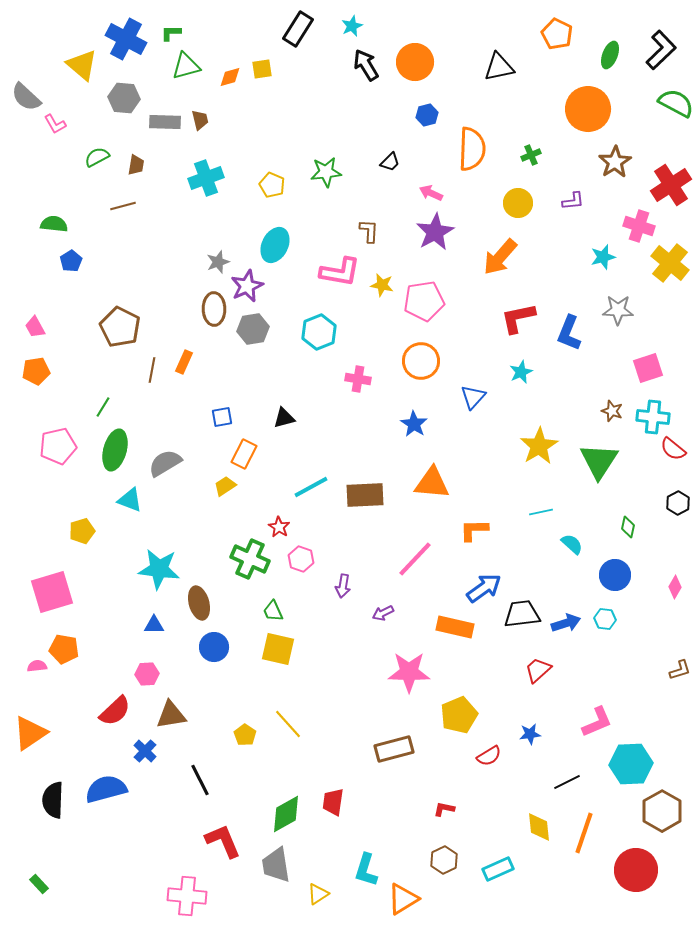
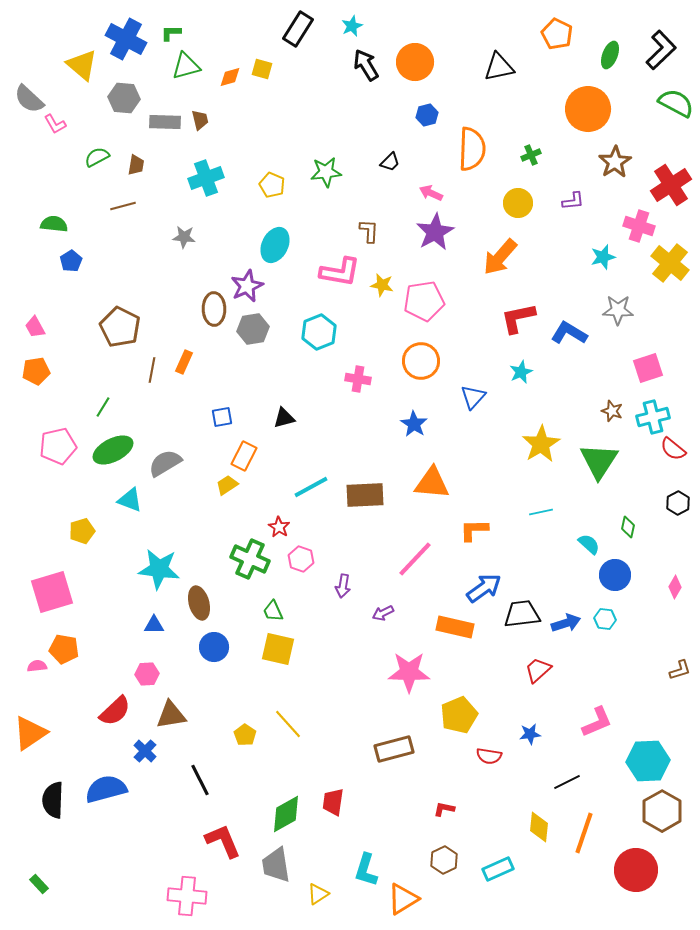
yellow square at (262, 69): rotated 25 degrees clockwise
gray semicircle at (26, 97): moved 3 px right, 2 px down
gray star at (218, 262): moved 34 px left, 25 px up; rotated 25 degrees clockwise
blue L-shape at (569, 333): rotated 99 degrees clockwise
cyan cross at (653, 417): rotated 20 degrees counterclockwise
yellow star at (539, 446): moved 2 px right, 2 px up
green ellipse at (115, 450): moved 2 px left; rotated 48 degrees clockwise
orange rectangle at (244, 454): moved 2 px down
yellow trapezoid at (225, 486): moved 2 px right, 1 px up
cyan semicircle at (572, 544): moved 17 px right
red semicircle at (489, 756): rotated 40 degrees clockwise
cyan hexagon at (631, 764): moved 17 px right, 3 px up
yellow diamond at (539, 827): rotated 12 degrees clockwise
